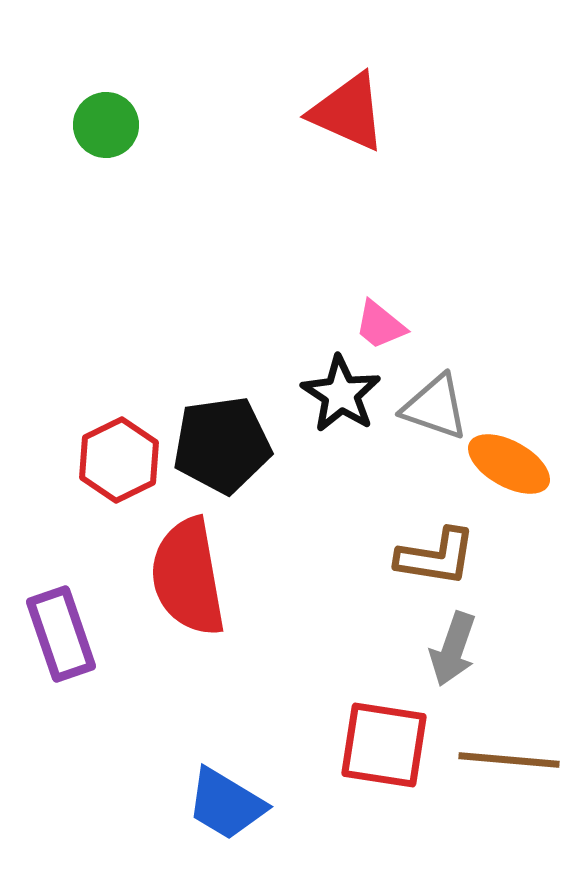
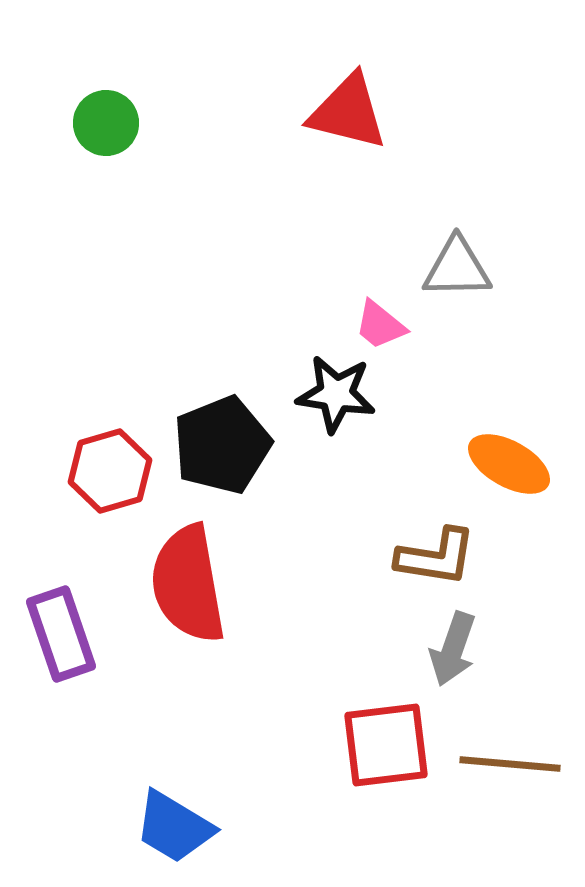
red triangle: rotated 10 degrees counterclockwise
green circle: moved 2 px up
black star: moved 5 px left; rotated 24 degrees counterclockwise
gray triangle: moved 22 px right, 139 px up; rotated 20 degrees counterclockwise
black pentagon: rotated 14 degrees counterclockwise
red hexagon: moved 9 px left, 11 px down; rotated 10 degrees clockwise
red semicircle: moved 7 px down
red square: moved 2 px right; rotated 16 degrees counterclockwise
brown line: moved 1 px right, 4 px down
blue trapezoid: moved 52 px left, 23 px down
